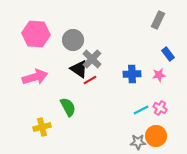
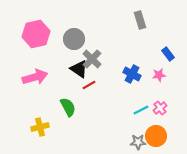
gray rectangle: moved 18 px left; rotated 42 degrees counterclockwise
pink hexagon: rotated 16 degrees counterclockwise
gray circle: moved 1 px right, 1 px up
blue cross: rotated 30 degrees clockwise
red line: moved 1 px left, 5 px down
pink cross: rotated 24 degrees clockwise
yellow cross: moved 2 px left
